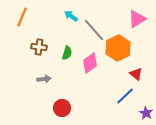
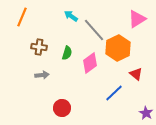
gray arrow: moved 2 px left, 4 px up
blue line: moved 11 px left, 3 px up
